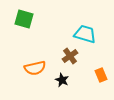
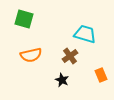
orange semicircle: moved 4 px left, 13 px up
